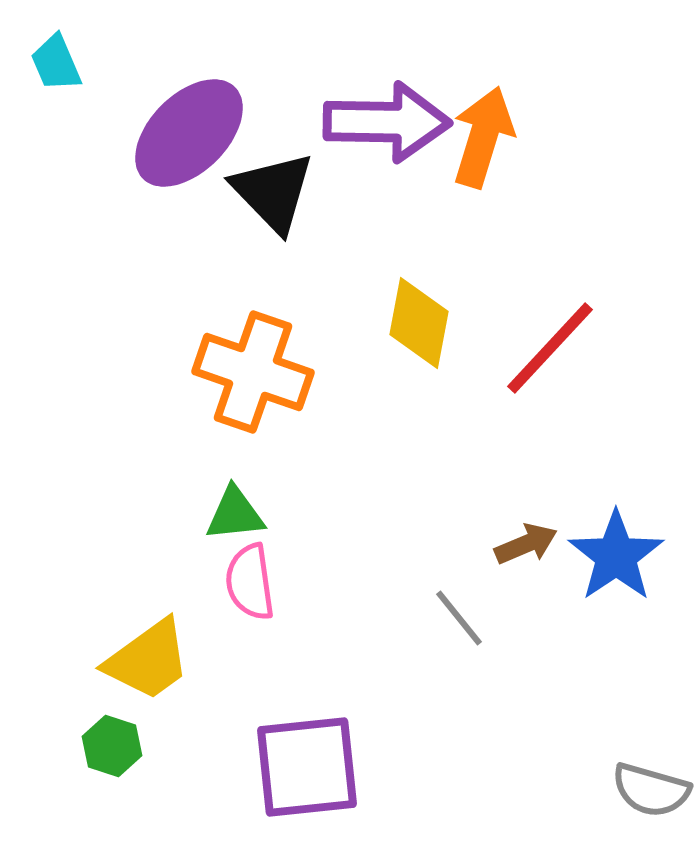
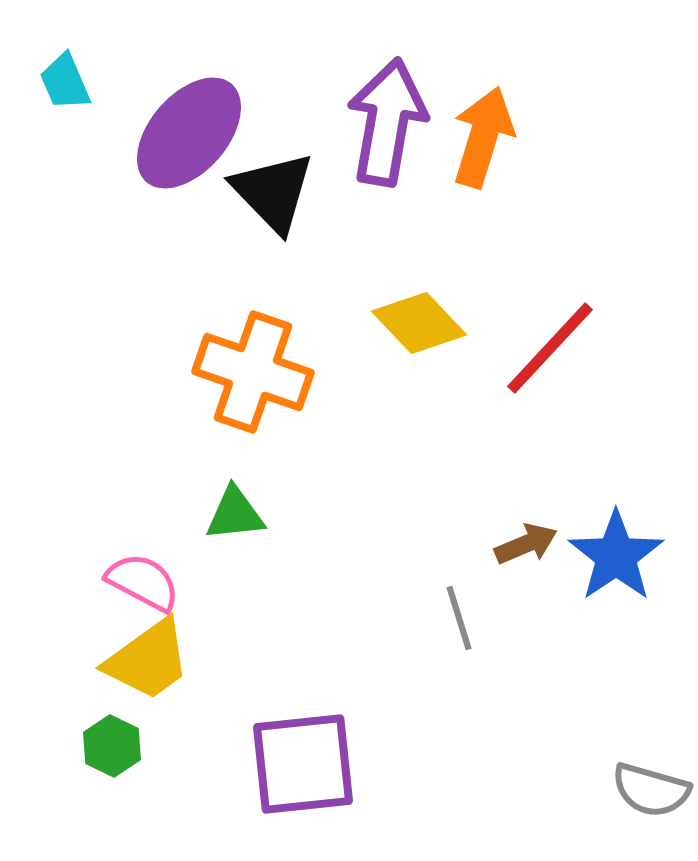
cyan trapezoid: moved 9 px right, 19 px down
purple arrow: rotated 81 degrees counterclockwise
purple ellipse: rotated 4 degrees counterclockwise
yellow diamond: rotated 54 degrees counterclockwise
pink semicircle: moved 107 px left; rotated 126 degrees clockwise
gray line: rotated 22 degrees clockwise
green hexagon: rotated 8 degrees clockwise
purple square: moved 4 px left, 3 px up
